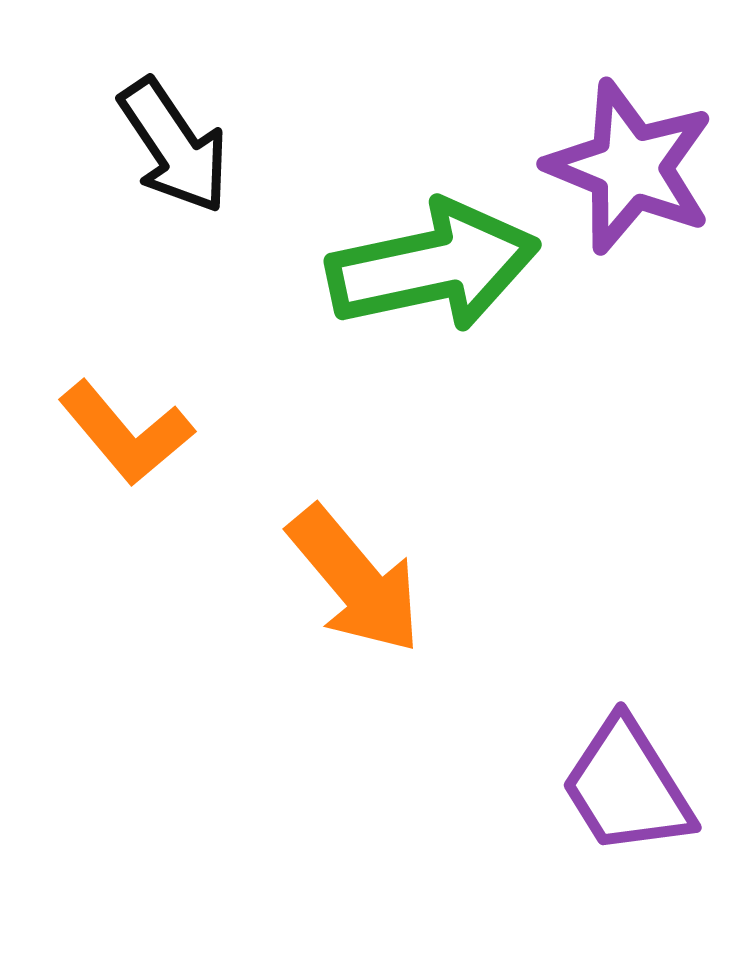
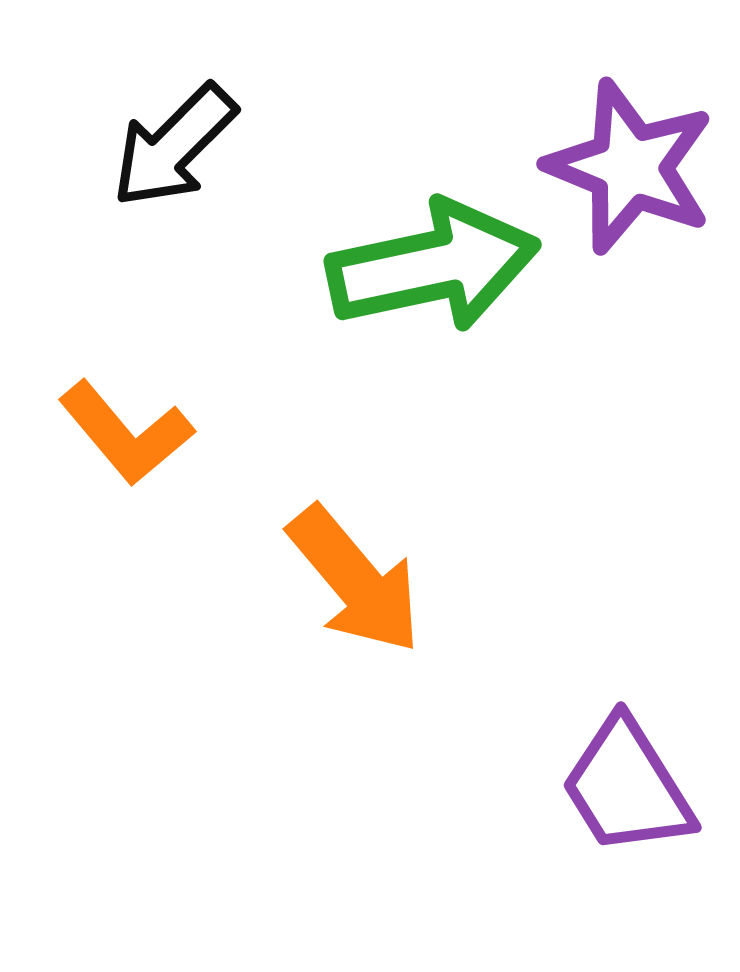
black arrow: rotated 79 degrees clockwise
